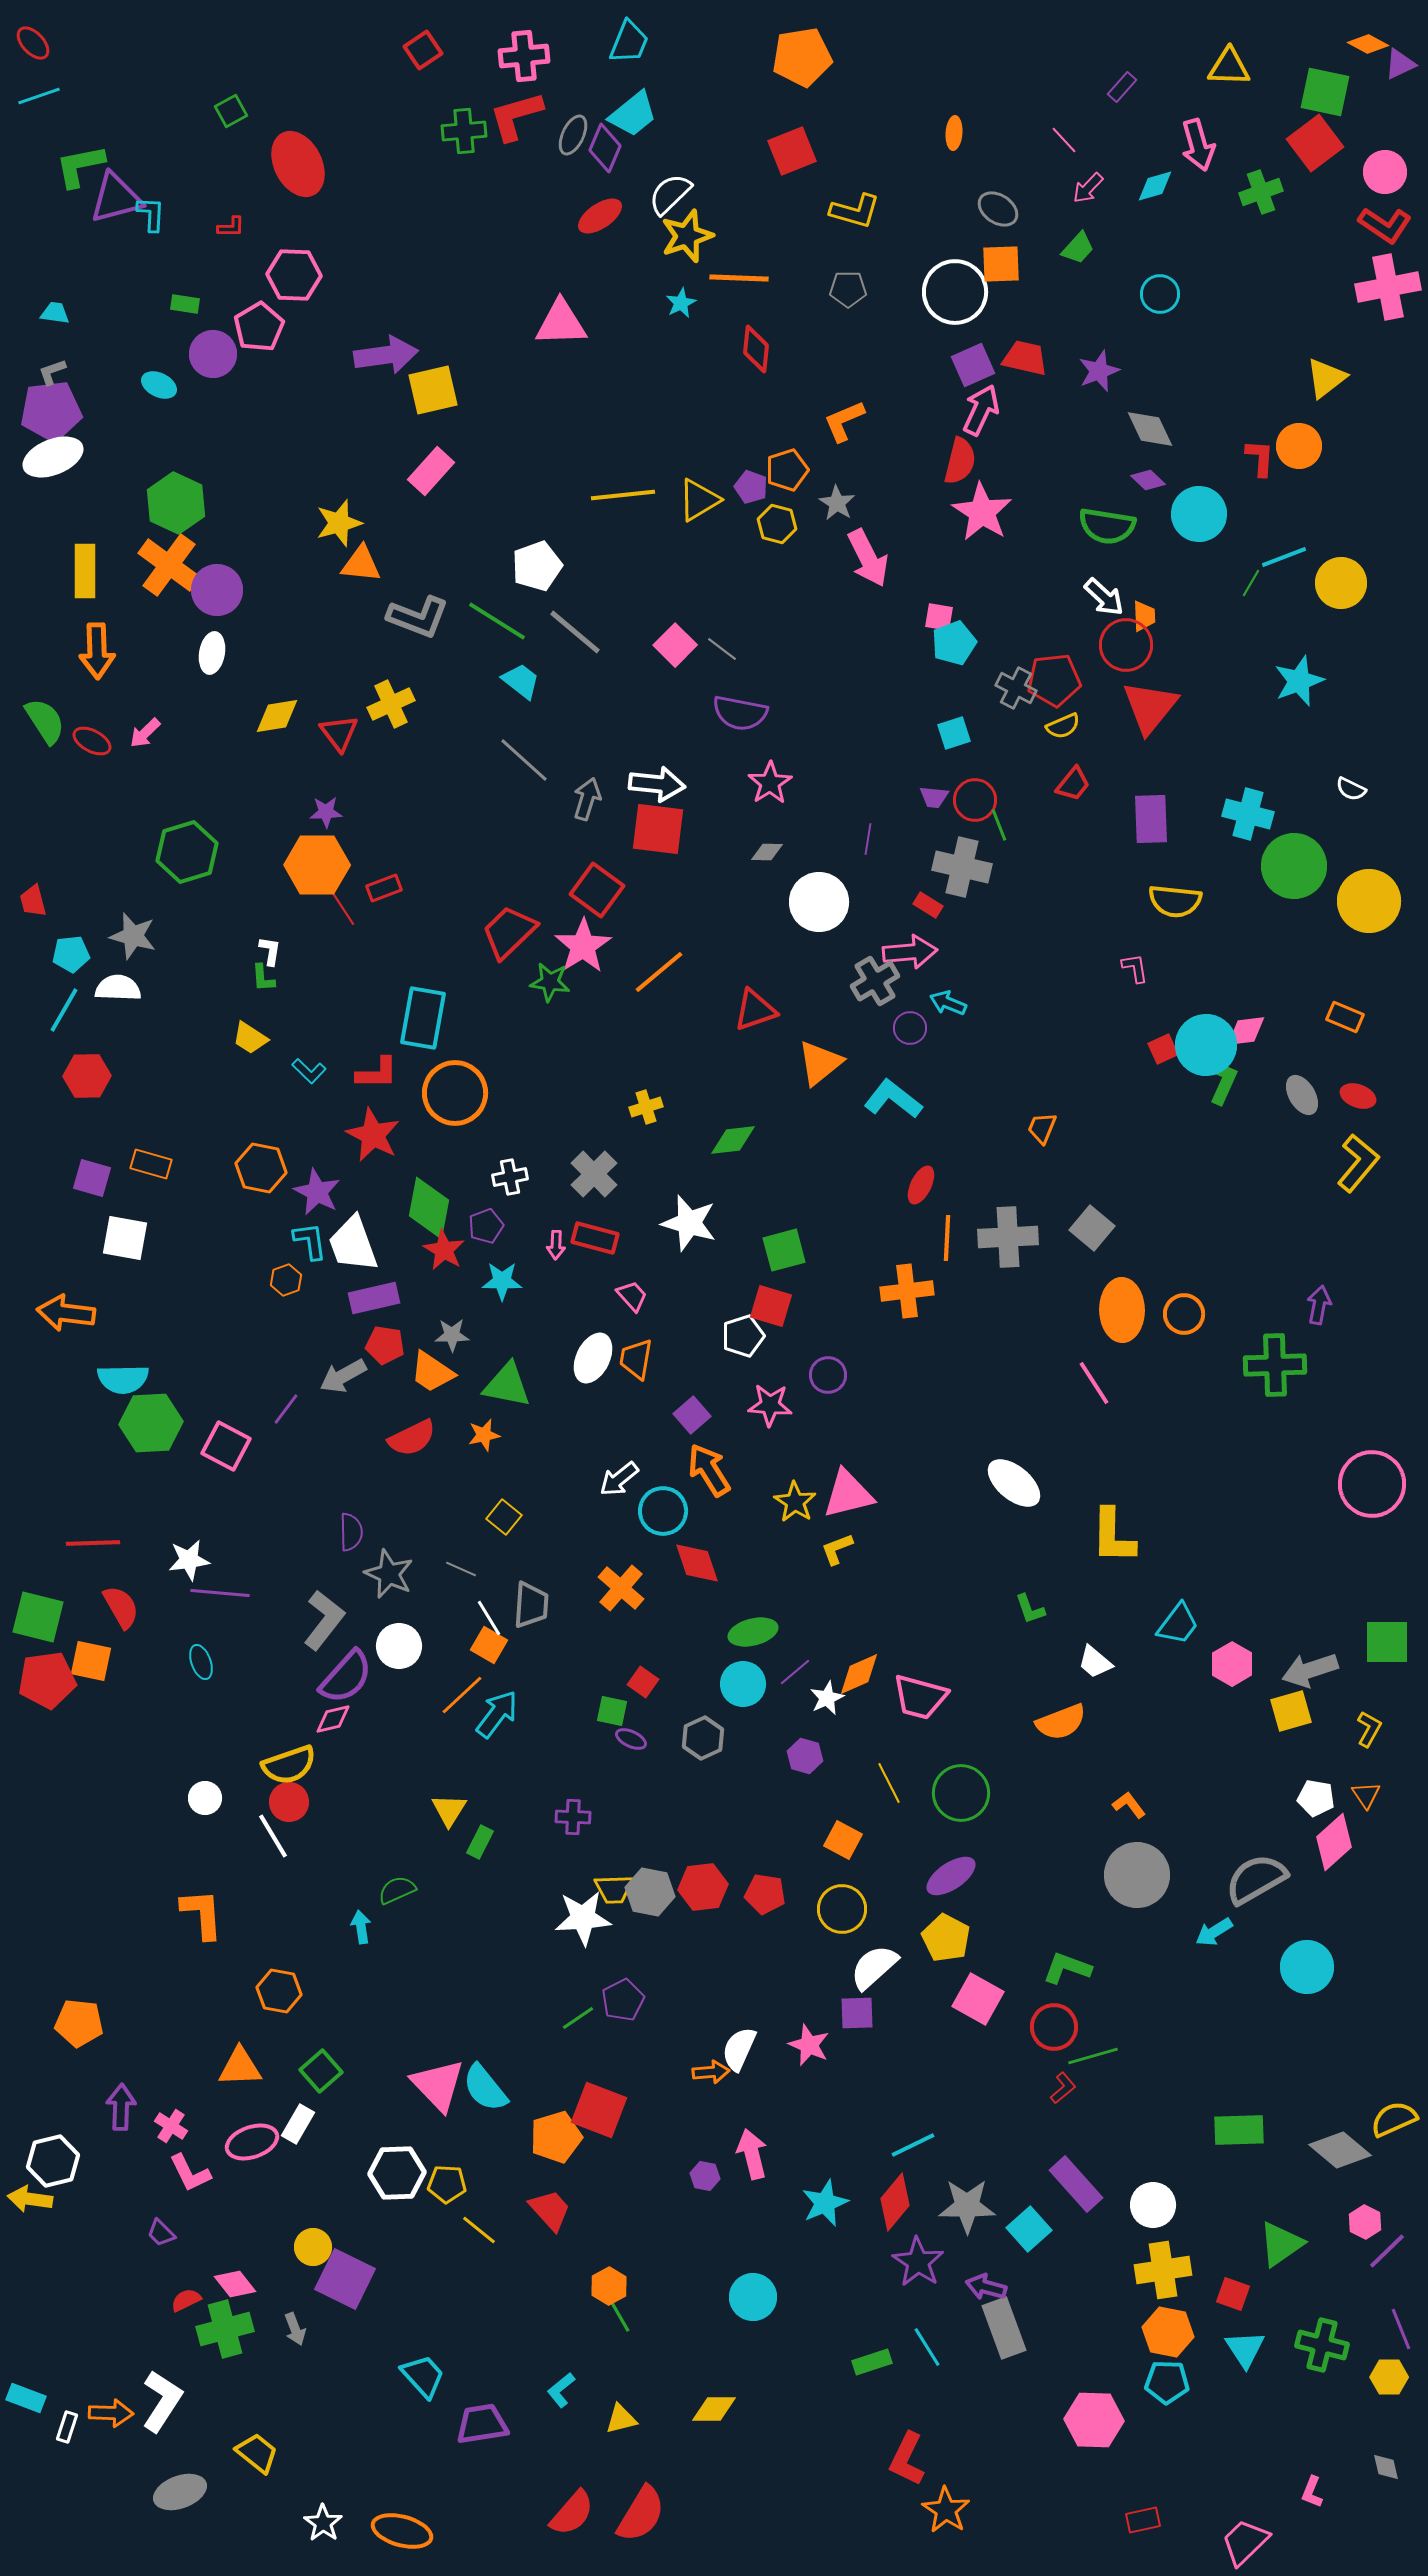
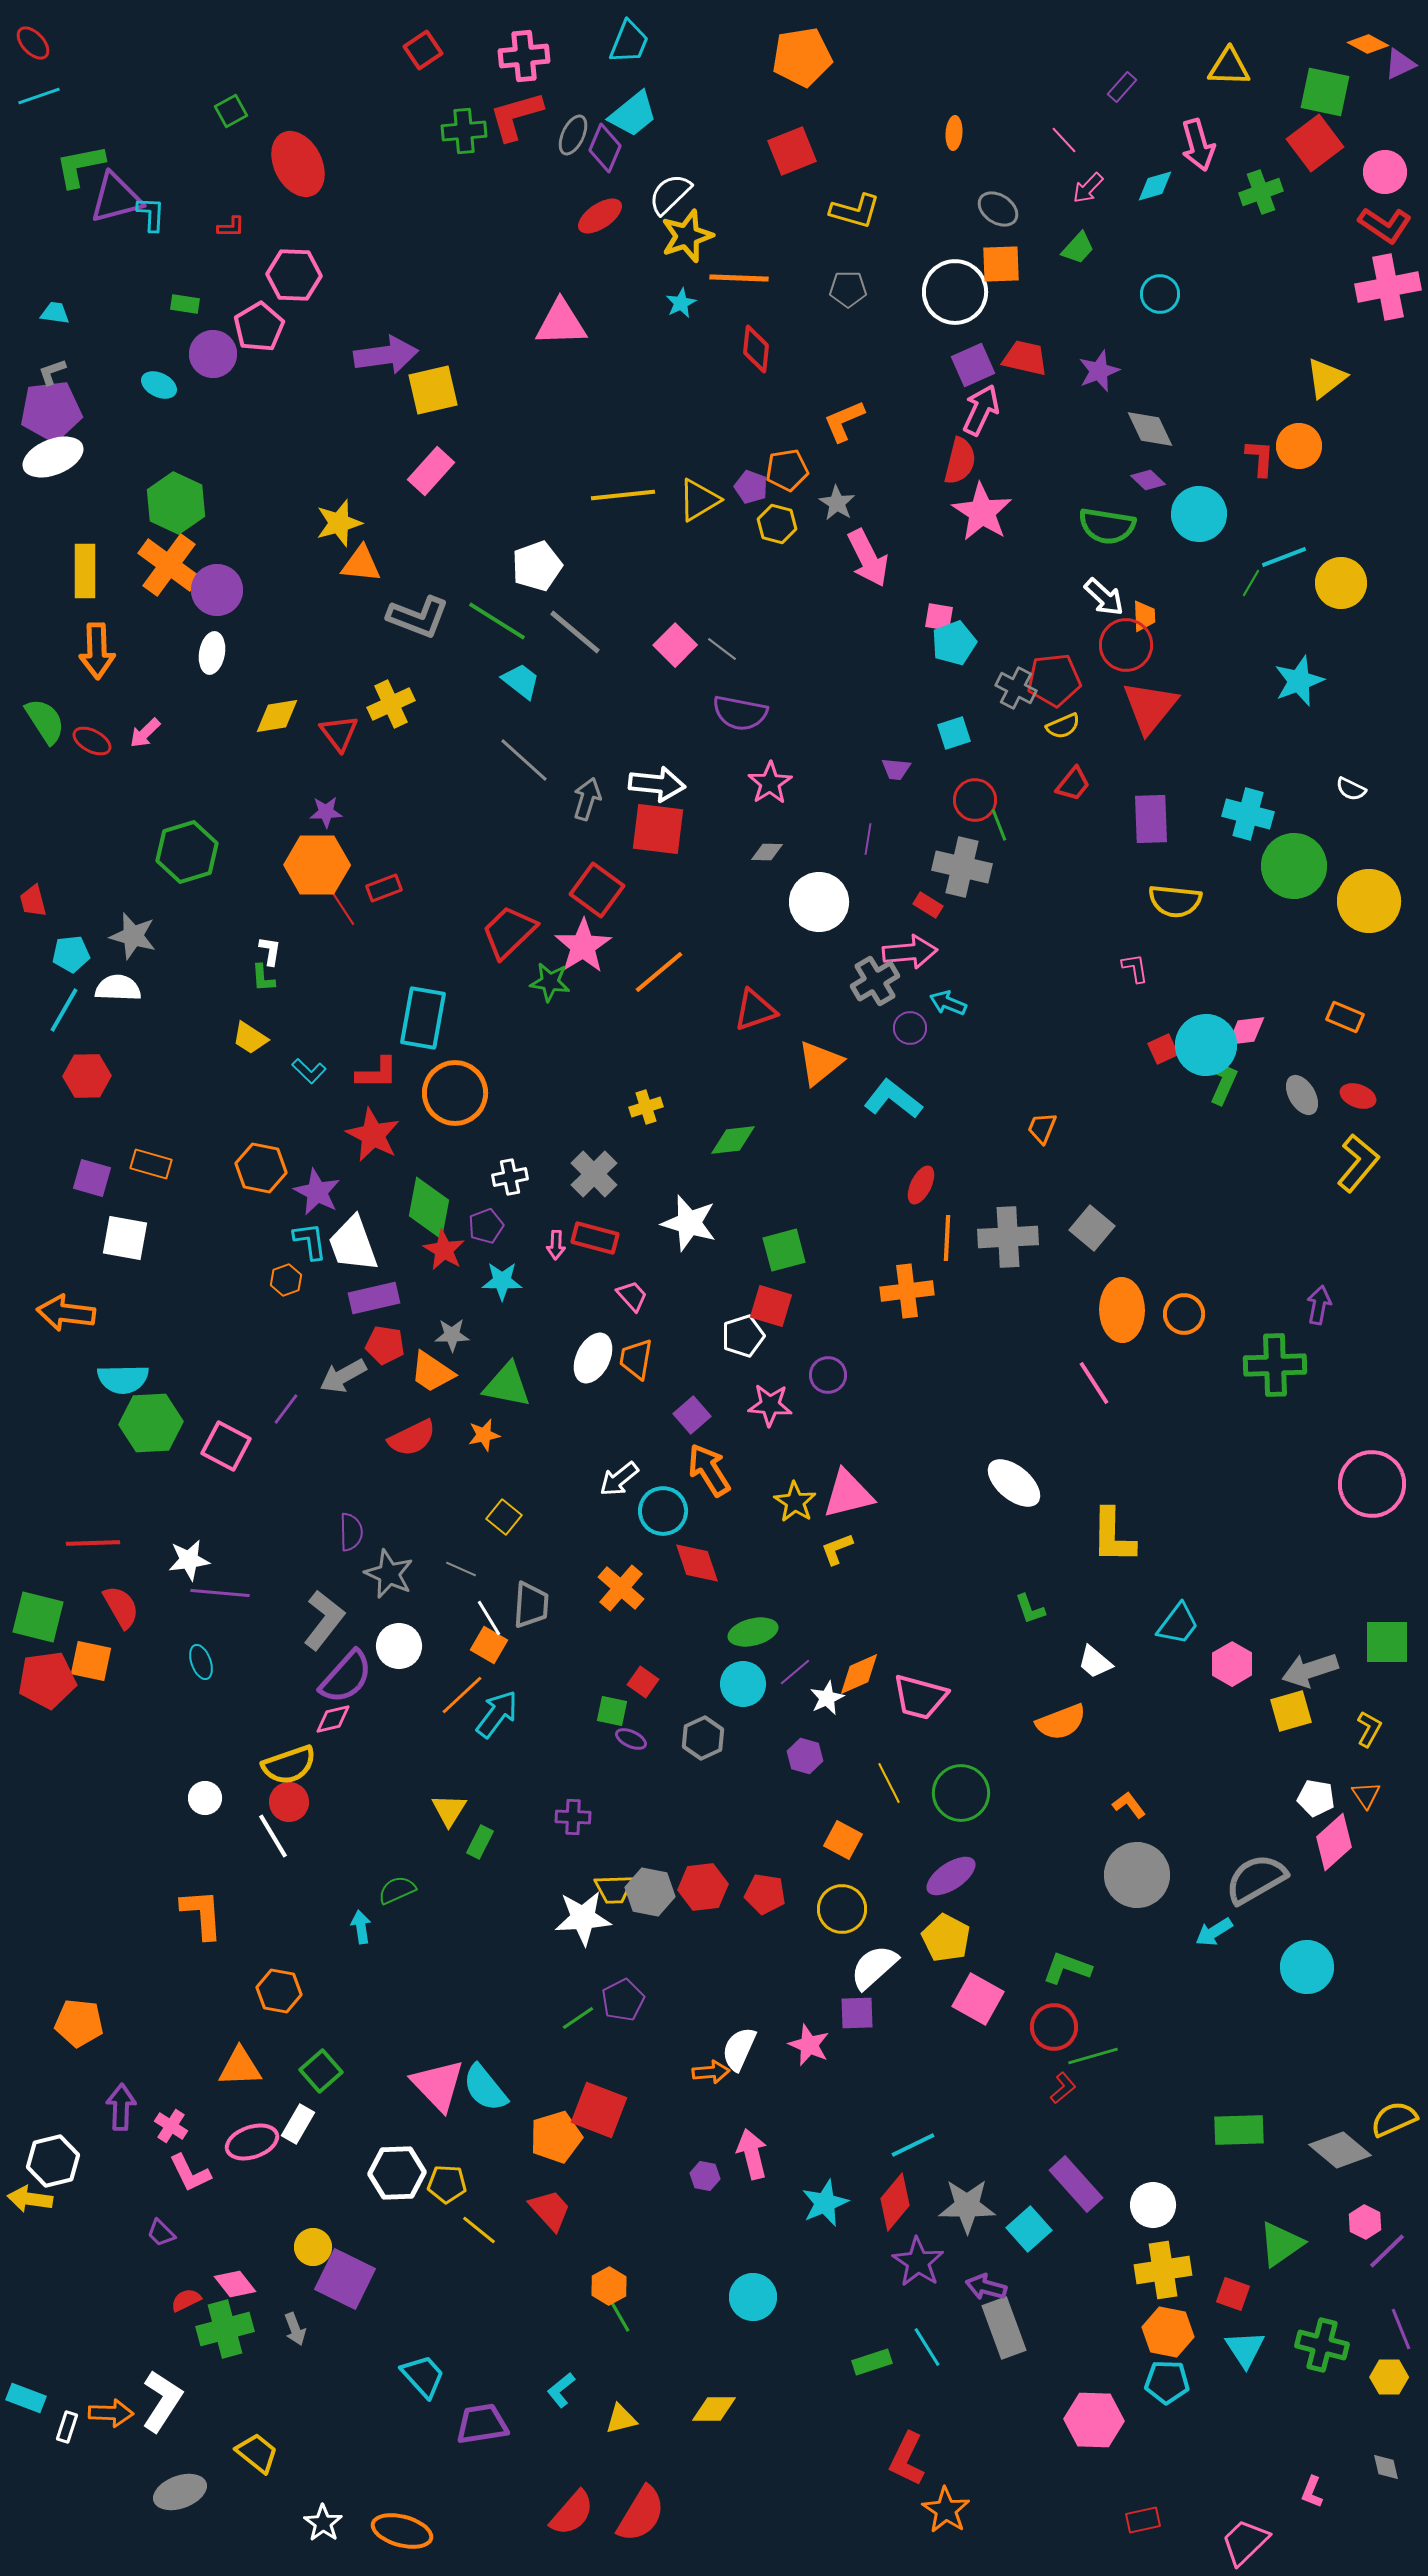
orange pentagon at (787, 470): rotated 9 degrees clockwise
purple trapezoid at (934, 797): moved 38 px left, 28 px up
